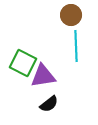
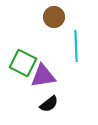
brown circle: moved 17 px left, 2 px down
